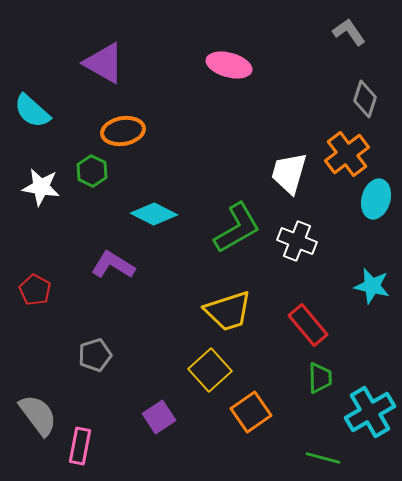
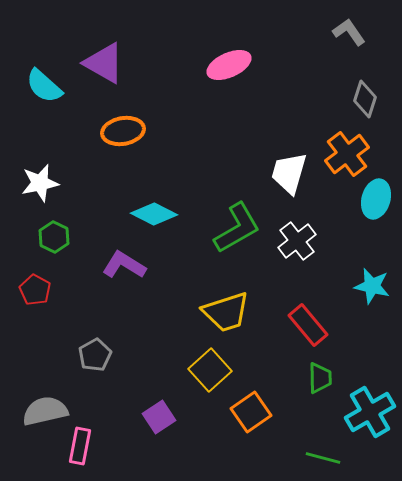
pink ellipse: rotated 39 degrees counterclockwise
cyan semicircle: moved 12 px right, 25 px up
green hexagon: moved 38 px left, 66 px down
white star: moved 1 px left, 4 px up; rotated 21 degrees counterclockwise
white cross: rotated 30 degrees clockwise
purple L-shape: moved 11 px right
yellow trapezoid: moved 2 px left, 1 px down
gray pentagon: rotated 12 degrees counterclockwise
gray semicircle: moved 7 px right, 4 px up; rotated 66 degrees counterclockwise
